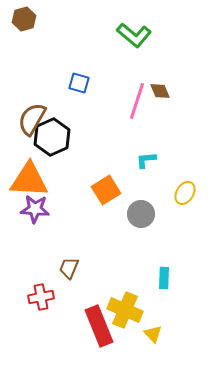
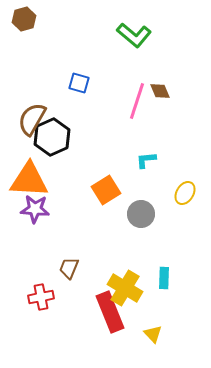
yellow cross: moved 22 px up; rotated 8 degrees clockwise
red rectangle: moved 11 px right, 14 px up
